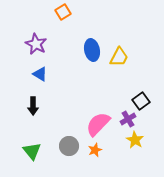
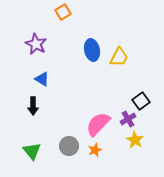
blue triangle: moved 2 px right, 5 px down
